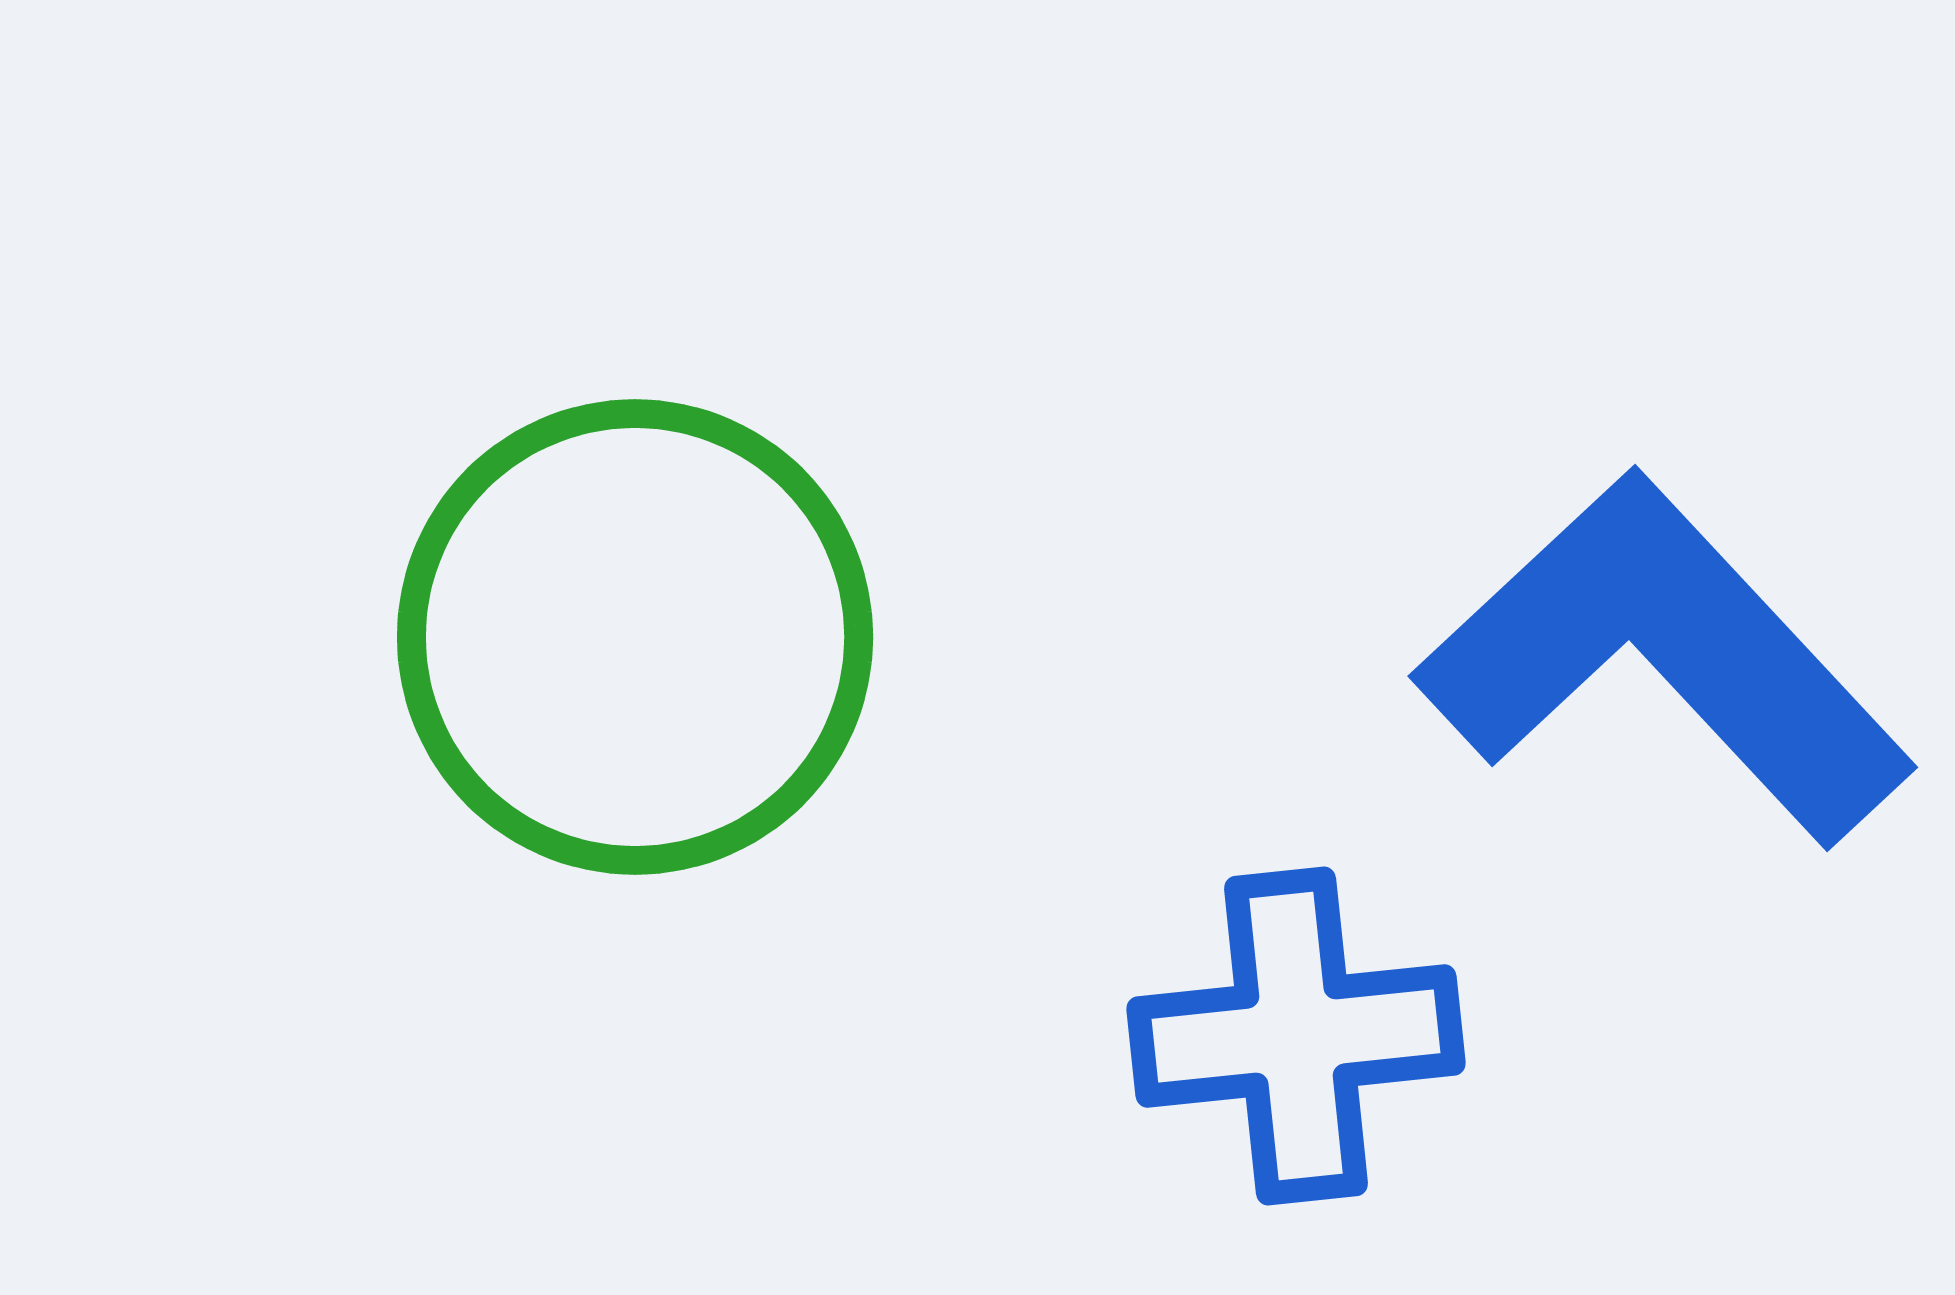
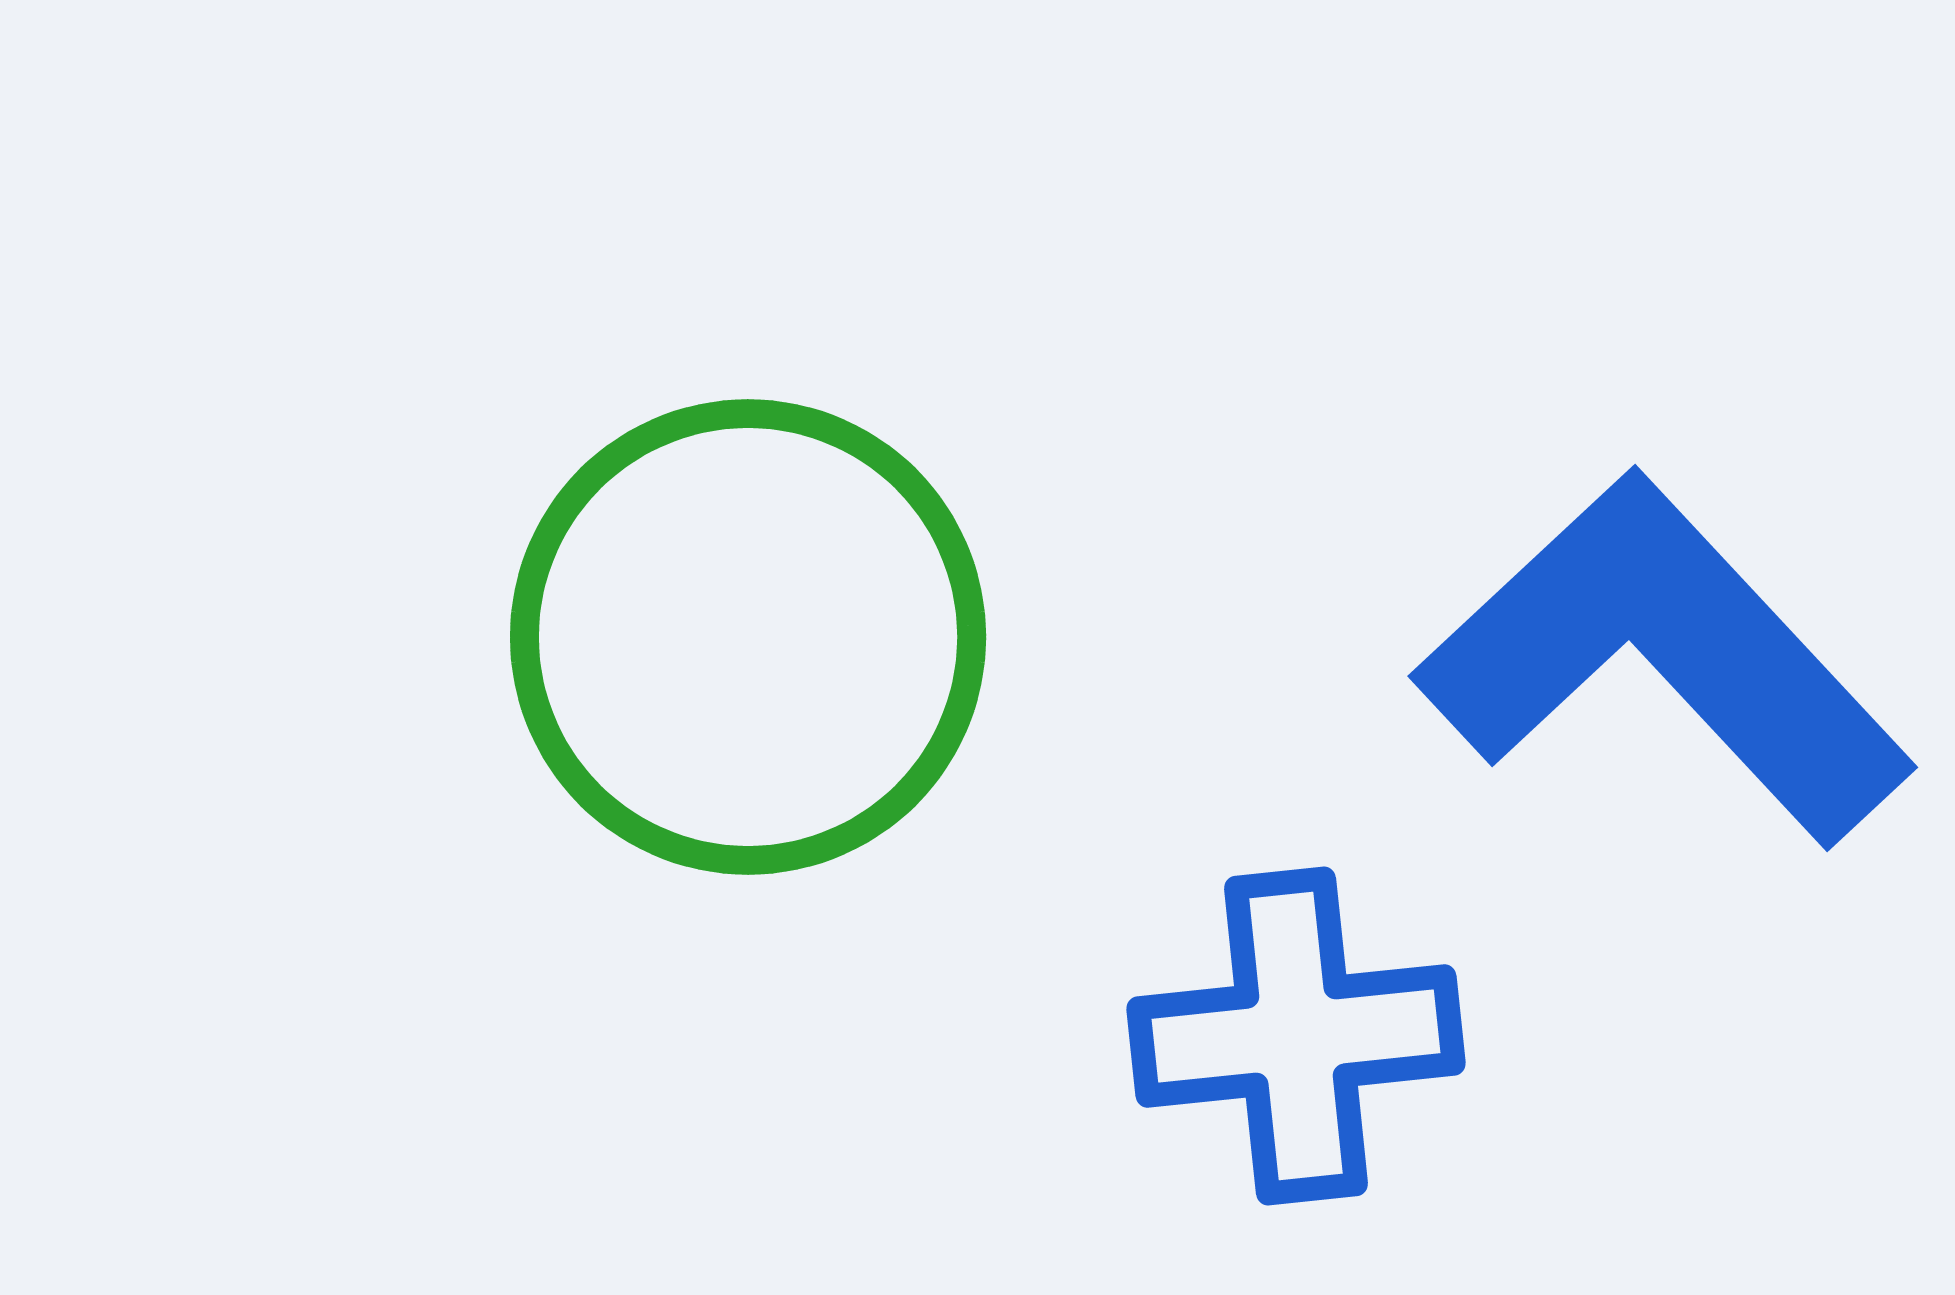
green circle: moved 113 px right
